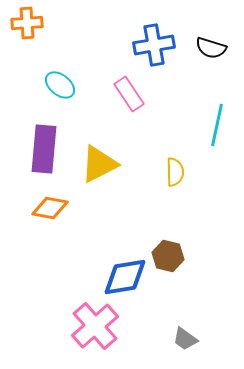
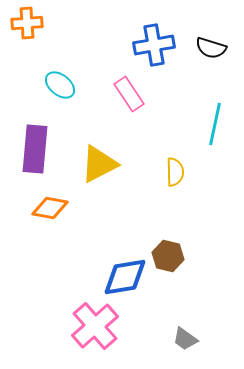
cyan line: moved 2 px left, 1 px up
purple rectangle: moved 9 px left
